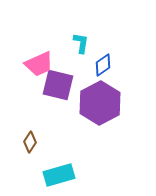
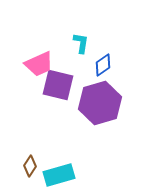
purple hexagon: rotated 12 degrees clockwise
brown diamond: moved 24 px down
